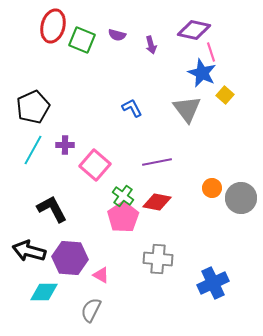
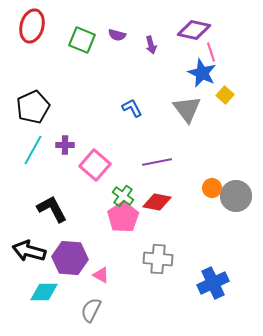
red ellipse: moved 21 px left
gray circle: moved 5 px left, 2 px up
